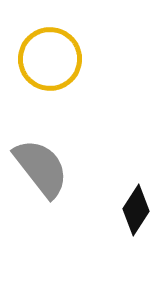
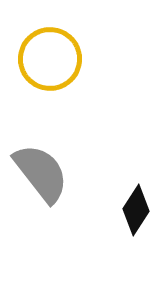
gray semicircle: moved 5 px down
